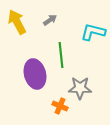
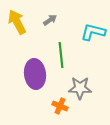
purple ellipse: rotated 8 degrees clockwise
